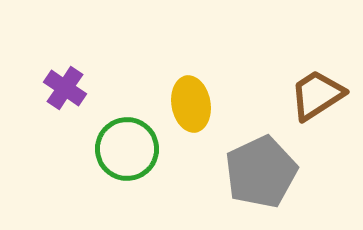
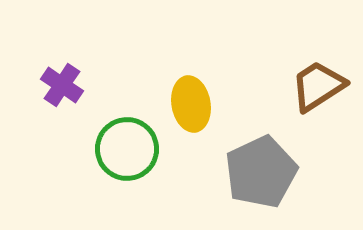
purple cross: moved 3 px left, 3 px up
brown trapezoid: moved 1 px right, 9 px up
